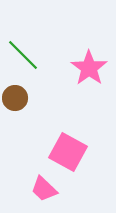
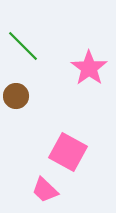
green line: moved 9 px up
brown circle: moved 1 px right, 2 px up
pink trapezoid: moved 1 px right, 1 px down
